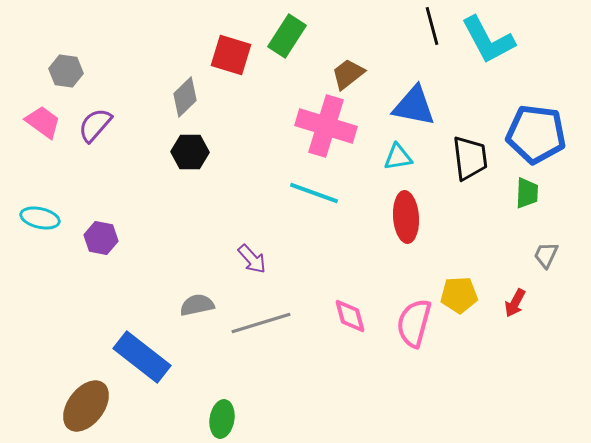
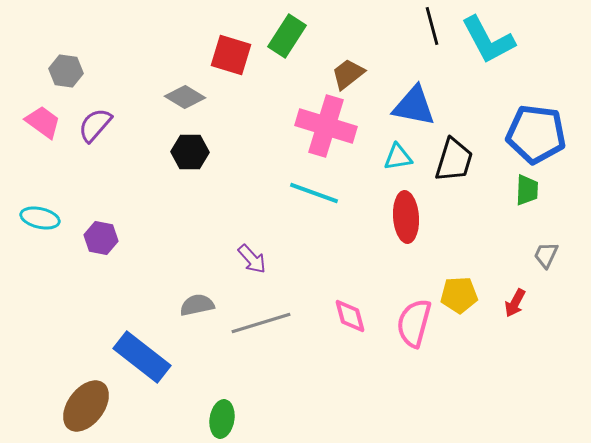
gray diamond: rotated 75 degrees clockwise
black trapezoid: moved 16 px left, 2 px down; rotated 24 degrees clockwise
green trapezoid: moved 3 px up
